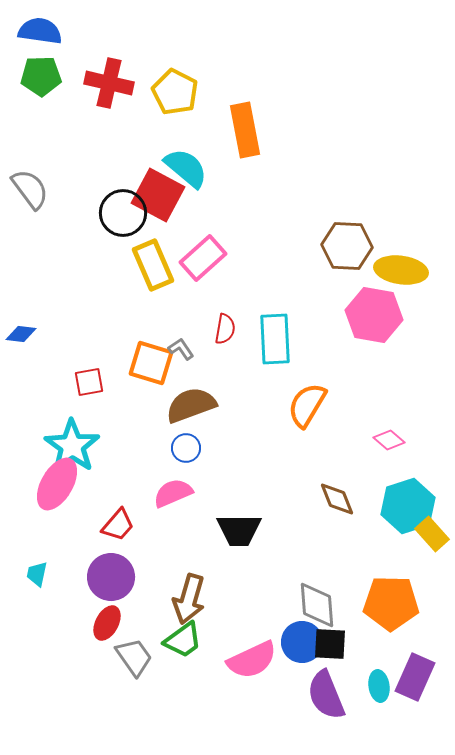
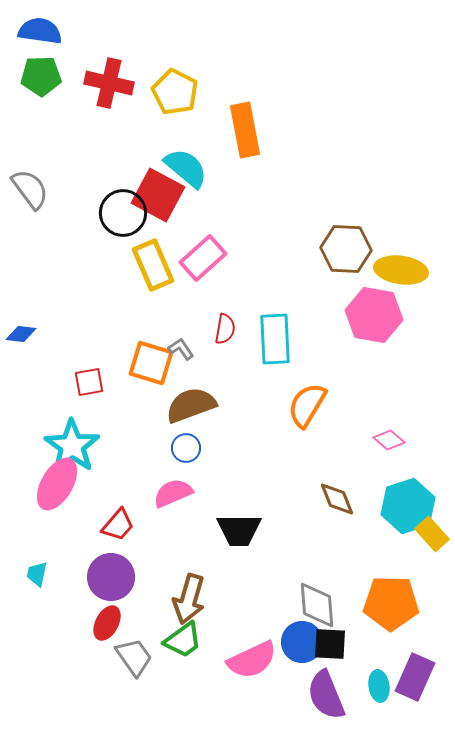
brown hexagon at (347, 246): moved 1 px left, 3 px down
